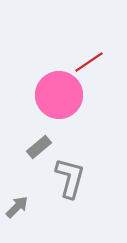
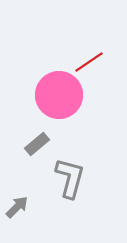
gray rectangle: moved 2 px left, 3 px up
